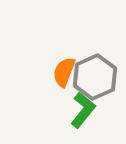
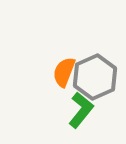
green L-shape: moved 2 px left
